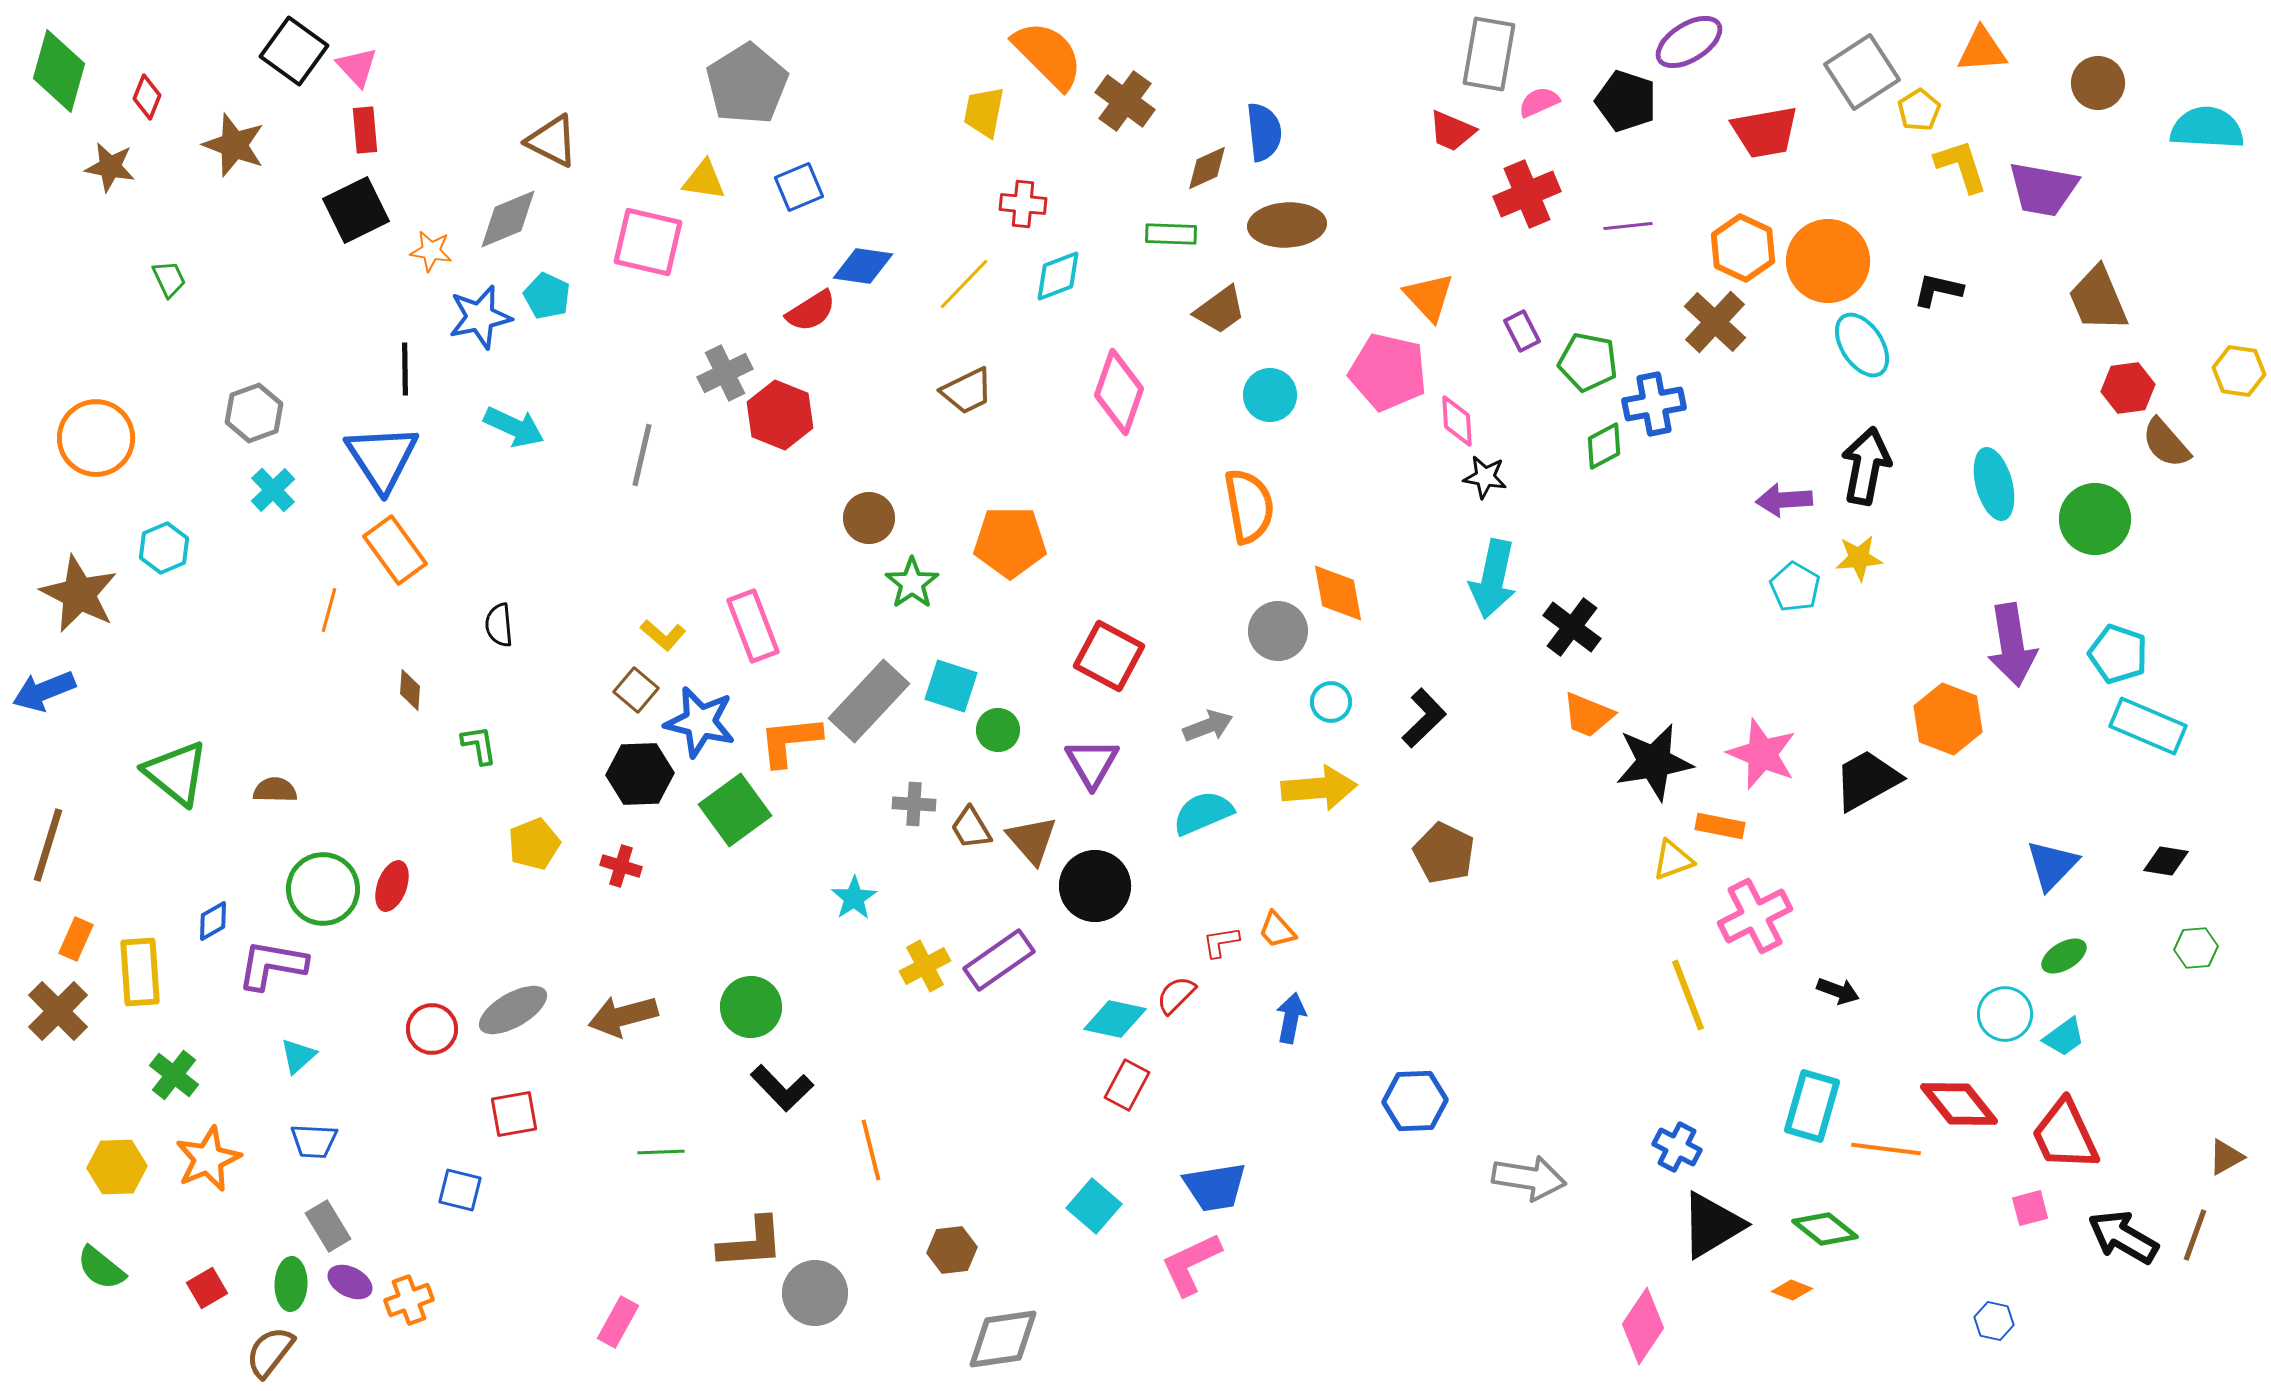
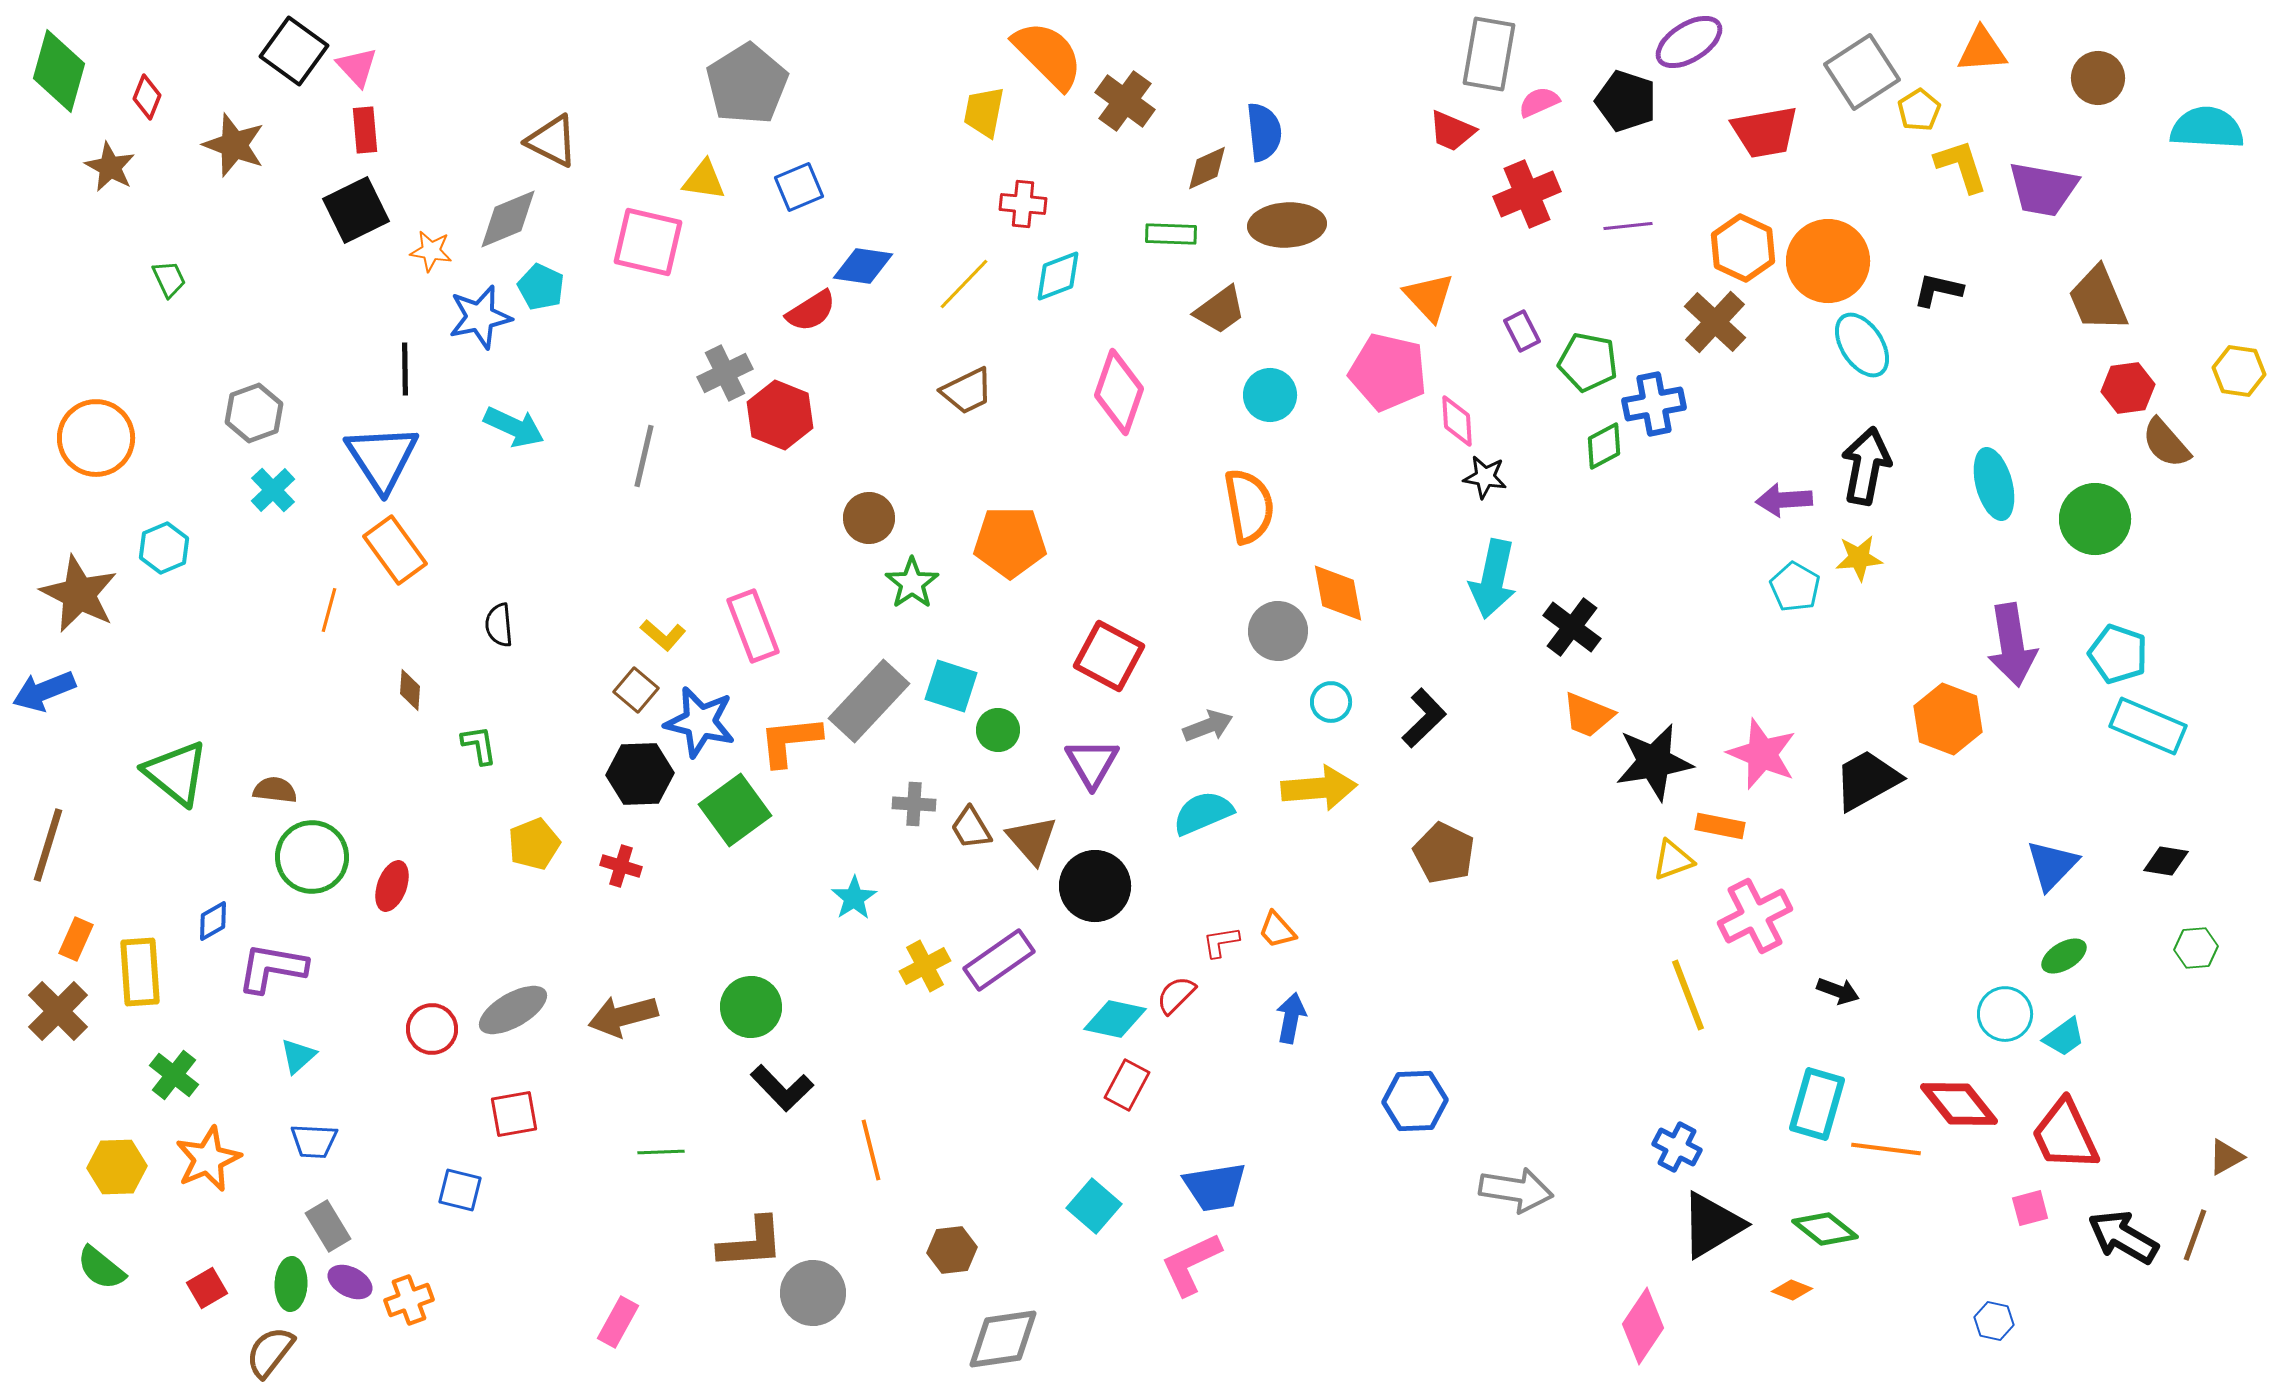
brown circle at (2098, 83): moved 5 px up
brown star at (110, 167): rotated 18 degrees clockwise
cyan pentagon at (547, 296): moved 6 px left, 9 px up
gray line at (642, 455): moved 2 px right, 1 px down
brown semicircle at (275, 790): rotated 6 degrees clockwise
green circle at (323, 889): moved 11 px left, 32 px up
purple L-shape at (272, 965): moved 3 px down
cyan rectangle at (1812, 1106): moved 5 px right, 2 px up
gray arrow at (1529, 1178): moved 13 px left, 12 px down
gray circle at (815, 1293): moved 2 px left
